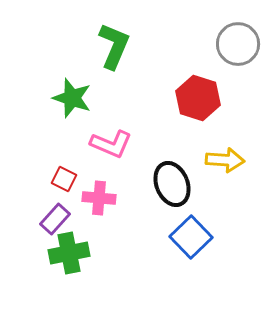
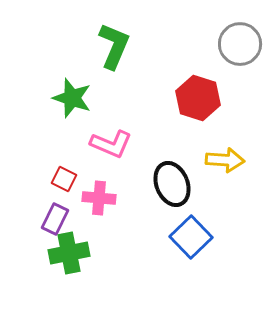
gray circle: moved 2 px right
purple rectangle: rotated 16 degrees counterclockwise
